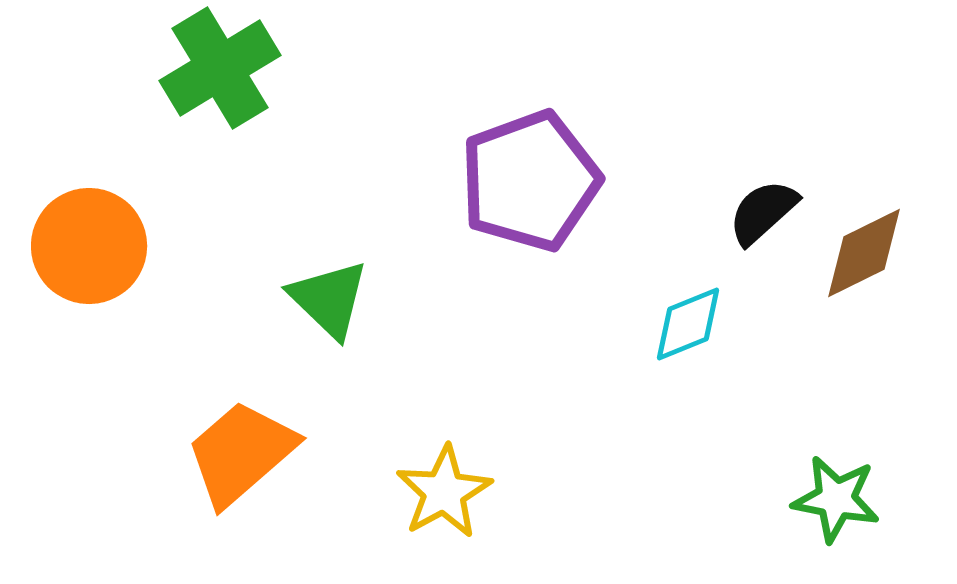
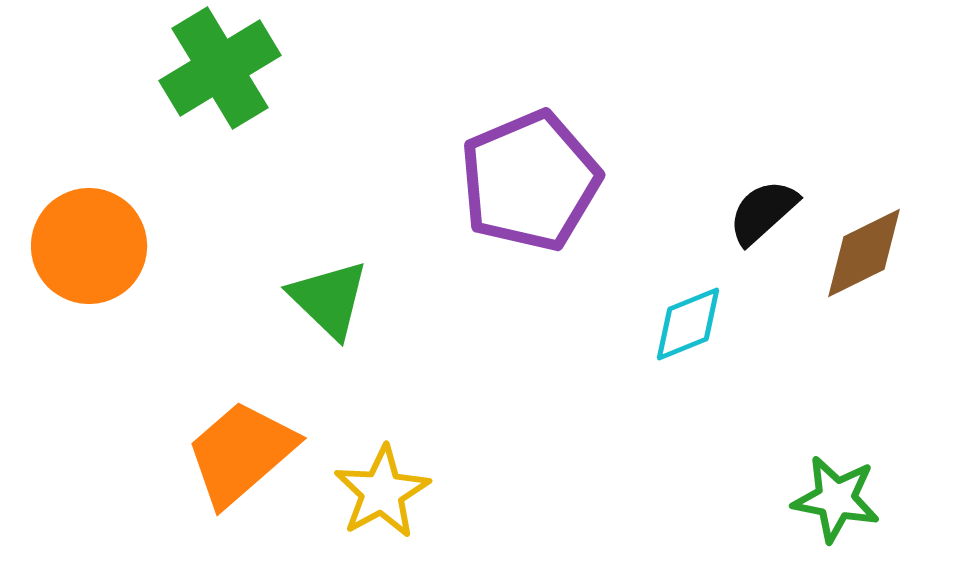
purple pentagon: rotated 3 degrees counterclockwise
yellow star: moved 62 px left
